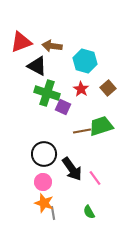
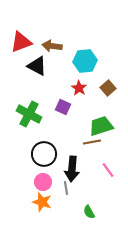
cyan hexagon: rotated 20 degrees counterclockwise
red star: moved 2 px left, 1 px up
green cross: moved 18 px left, 21 px down; rotated 10 degrees clockwise
brown line: moved 10 px right, 11 px down
black arrow: rotated 40 degrees clockwise
pink line: moved 13 px right, 8 px up
orange star: moved 2 px left, 1 px up
gray line: moved 13 px right, 25 px up
